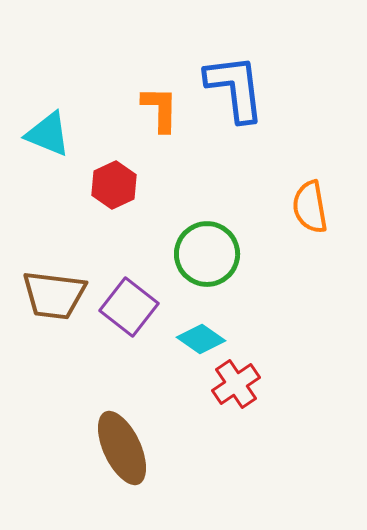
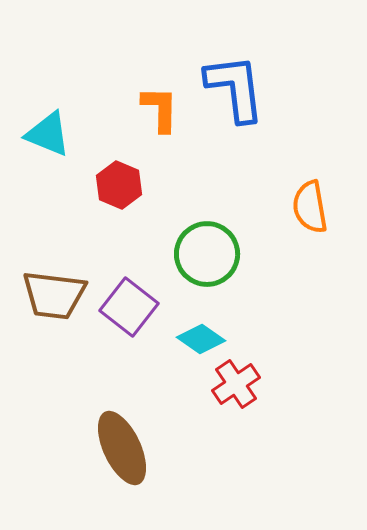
red hexagon: moved 5 px right; rotated 12 degrees counterclockwise
